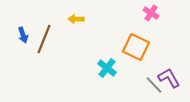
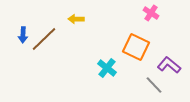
blue arrow: rotated 21 degrees clockwise
brown line: rotated 24 degrees clockwise
purple L-shape: moved 13 px up; rotated 20 degrees counterclockwise
